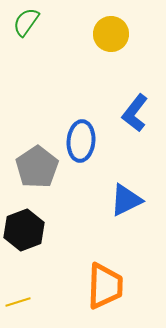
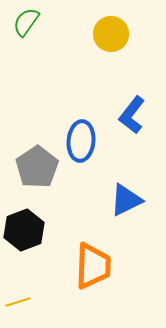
blue L-shape: moved 3 px left, 2 px down
orange trapezoid: moved 12 px left, 20 px up
